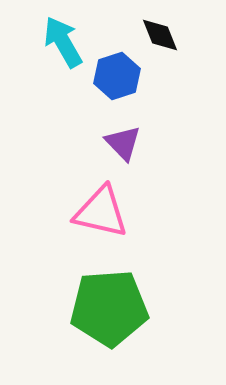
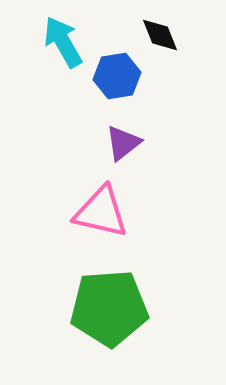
blue hexagon: rotated 9 degrees clockwise
purple triangle: rotated 36 degrees clockwise
